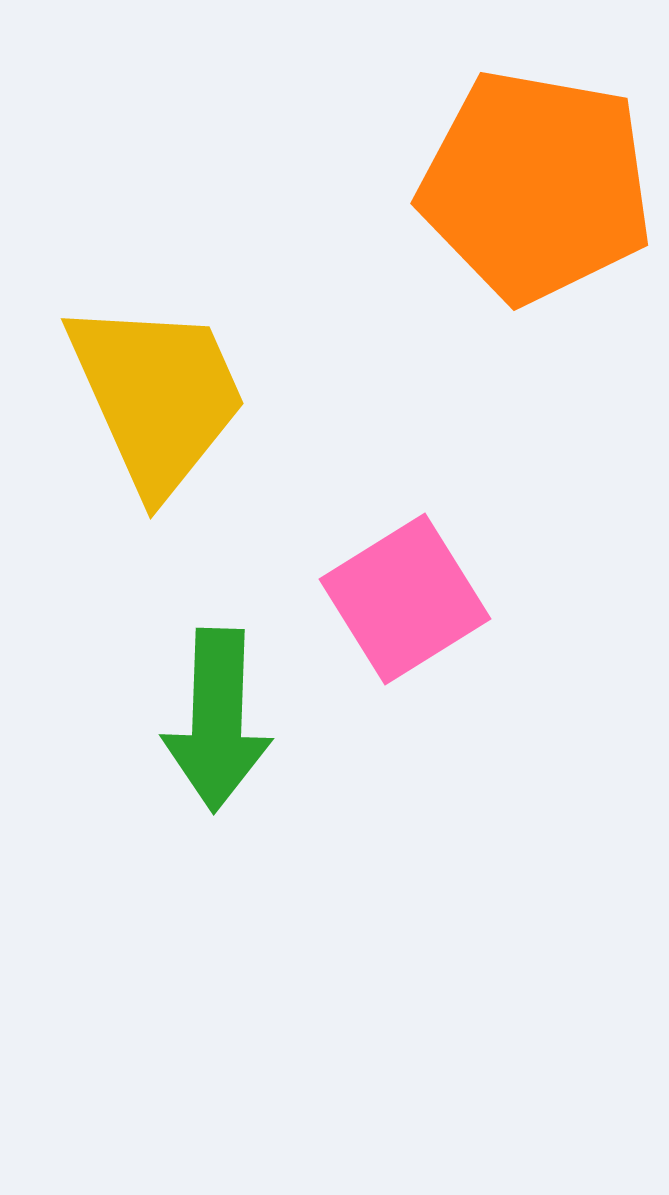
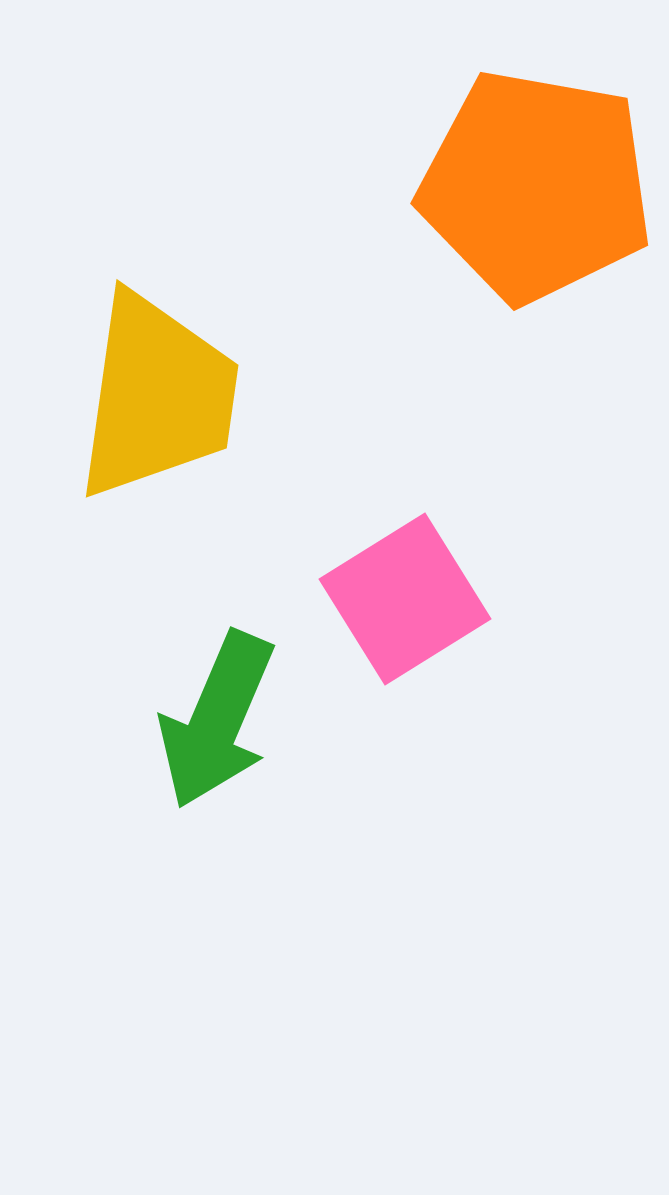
yellow trapezoid: rotated 32 degrees clockwise
green arrow: rotated 21 degrees clockwise
